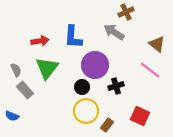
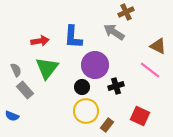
brown triangle: moved 1 px right, 2 px down; rotated 12 degrees counterclockwise
